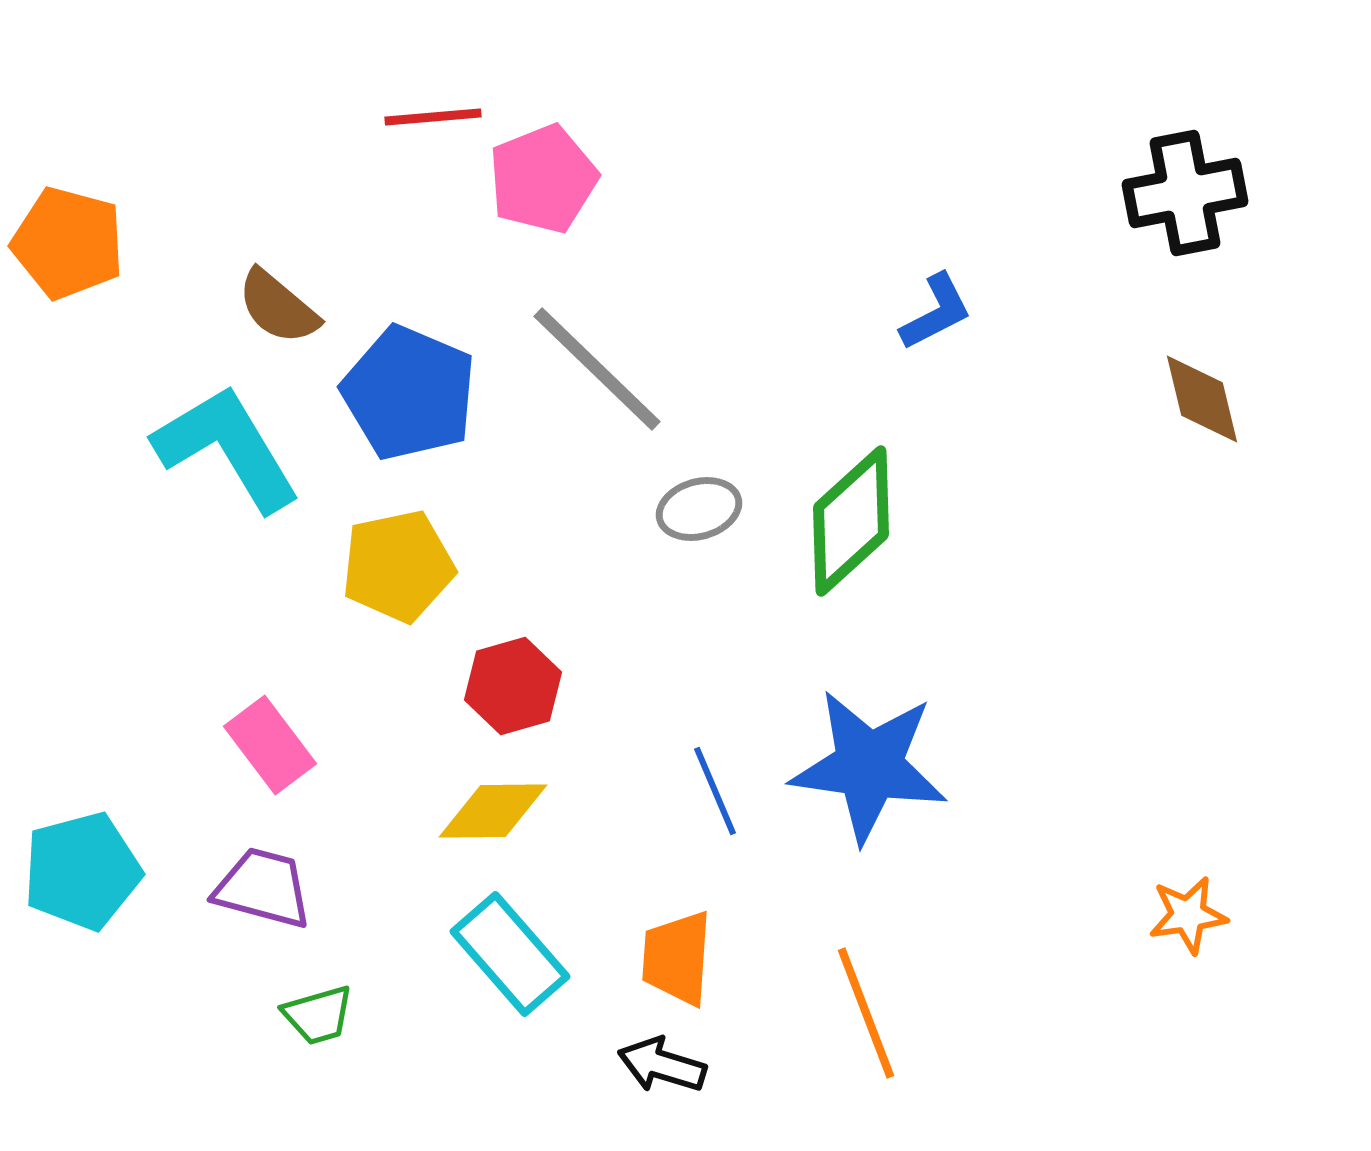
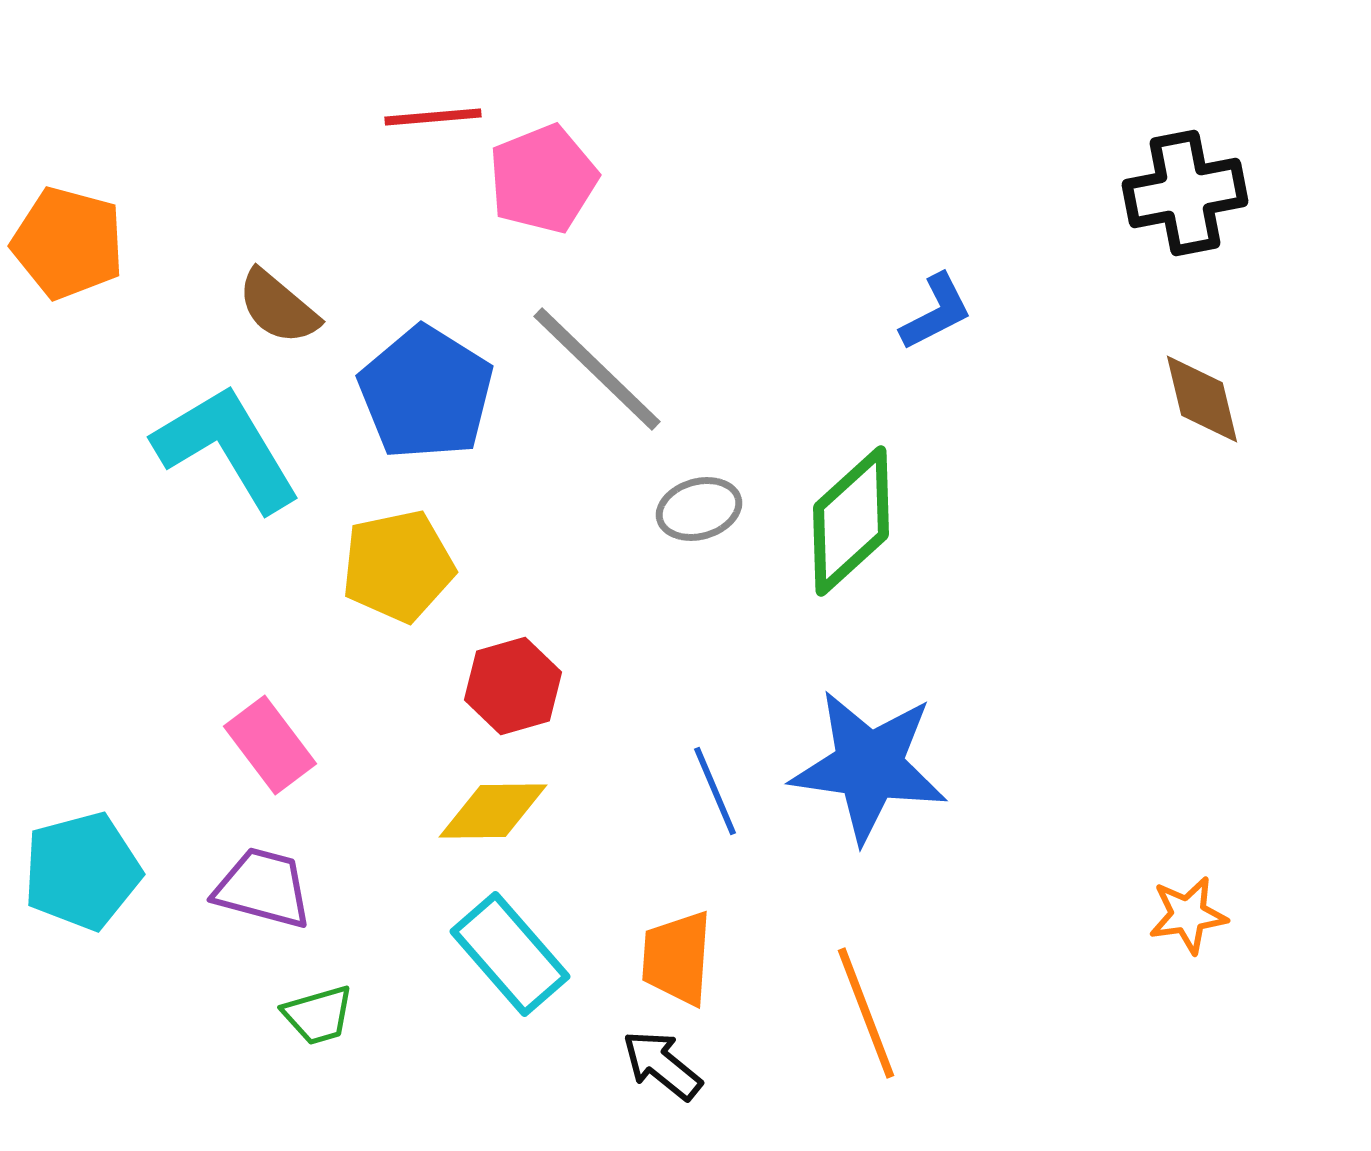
blue pentagon: moved 17 px right; rotated 9 degrees clockwise
black arrow: rotated 22 degrees clockwise
